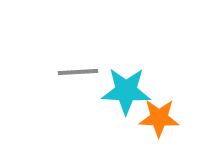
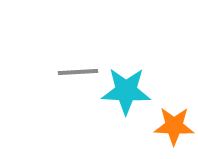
orange star: moved 15 px right, 8 px down
